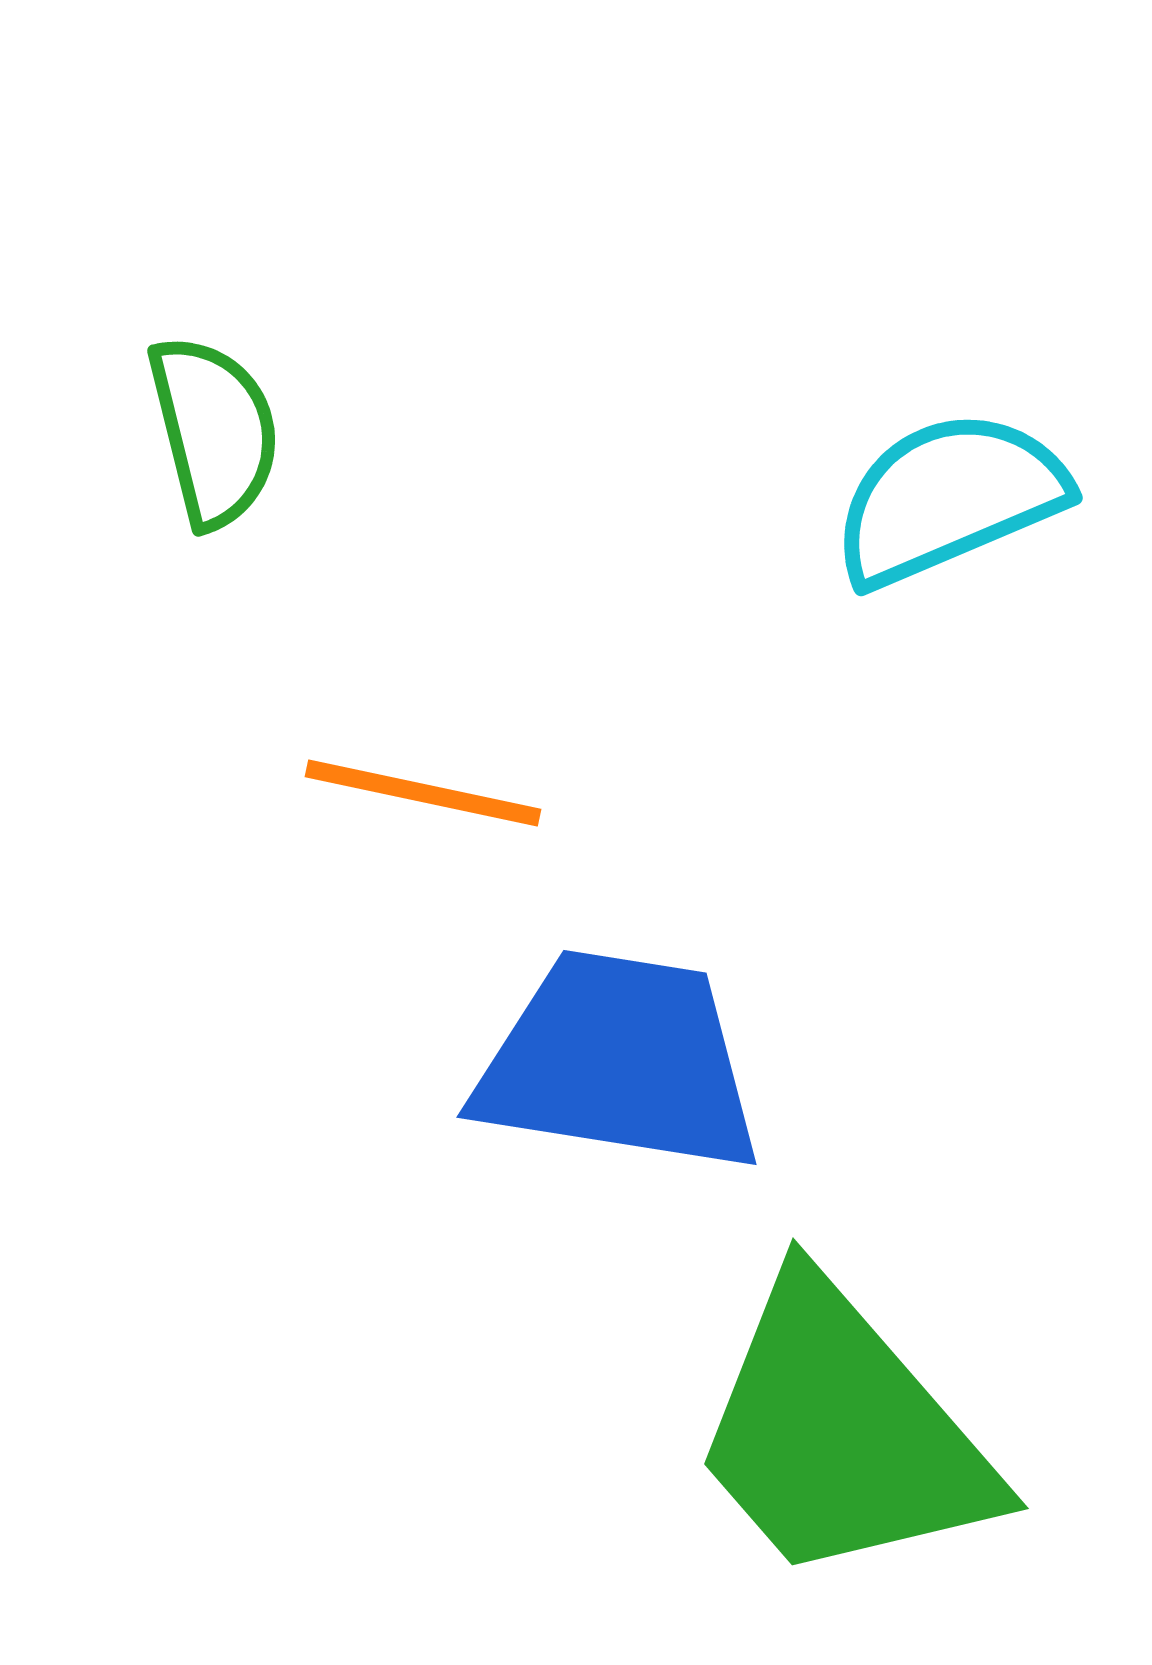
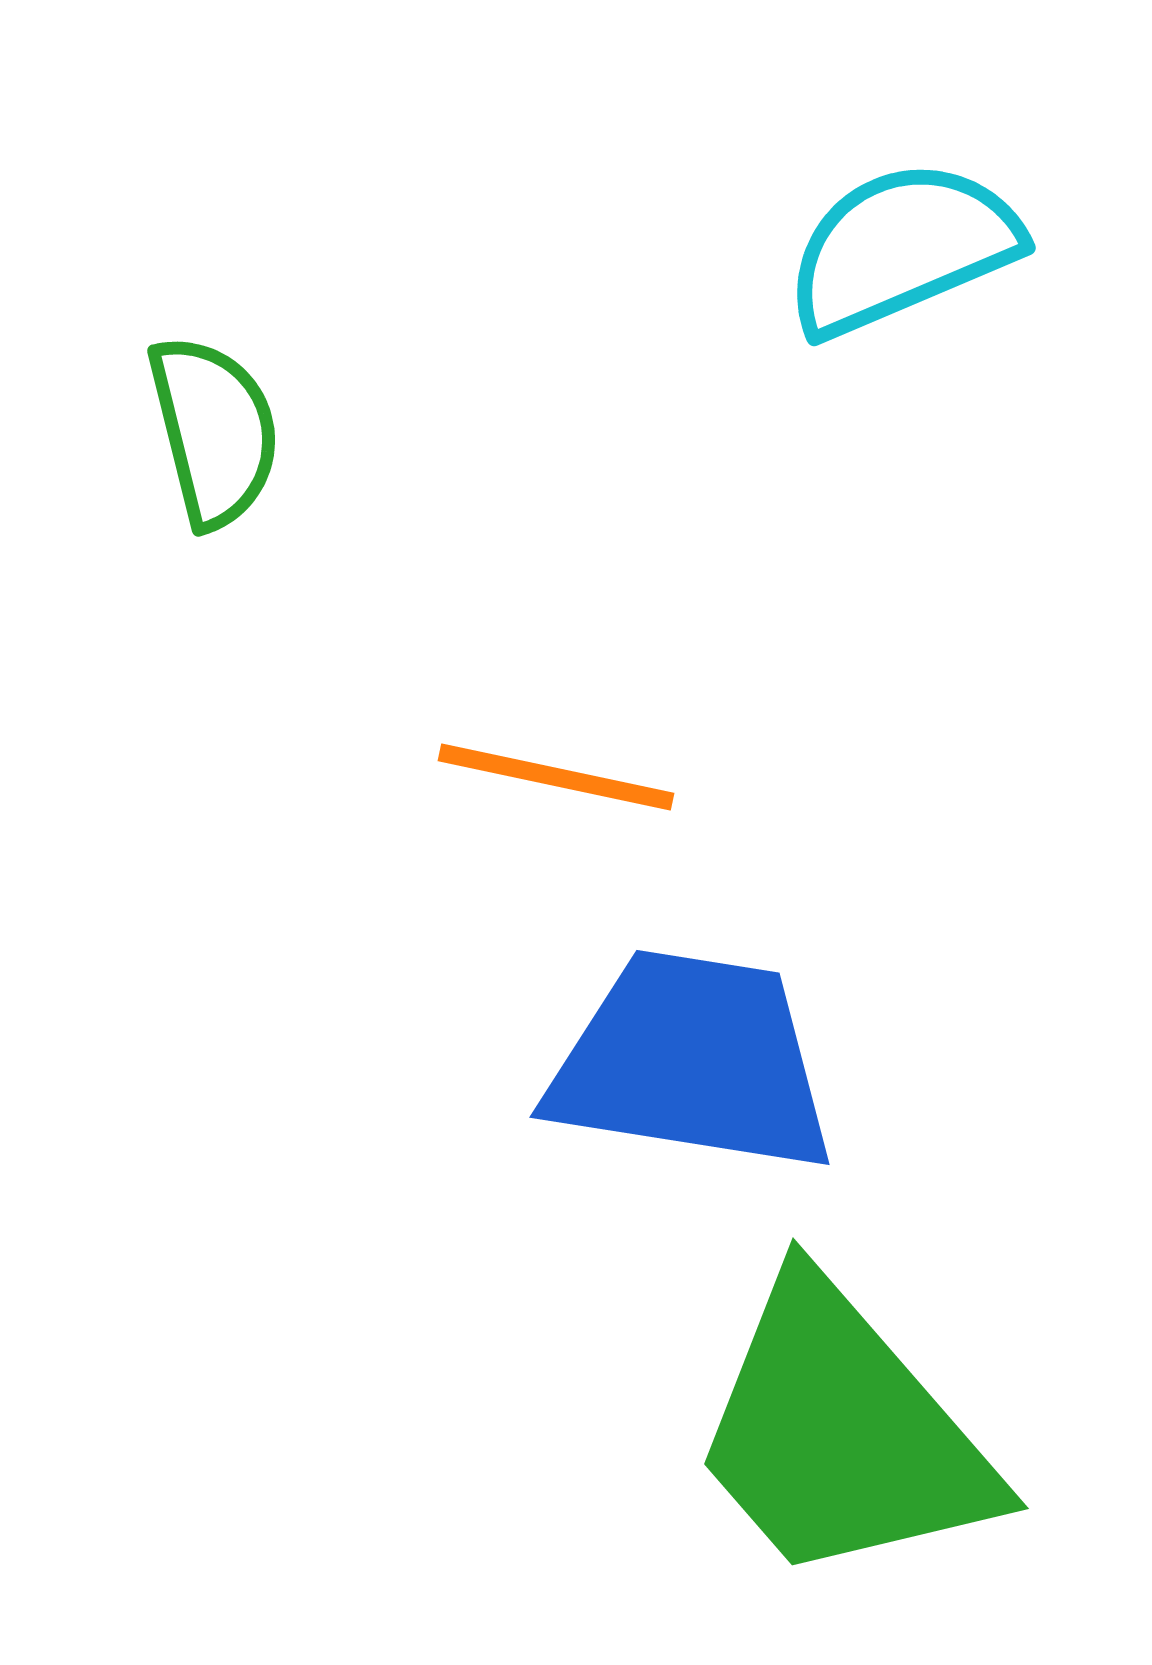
cyan semicircle: moved 47 px left, 250 px up
orange line: moved 133 px right, 16 px up
blue trapezoid: moved 73 px right
